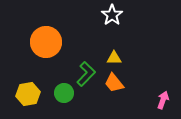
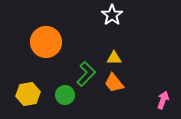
green circle: moved 1 px right, 2 px down
